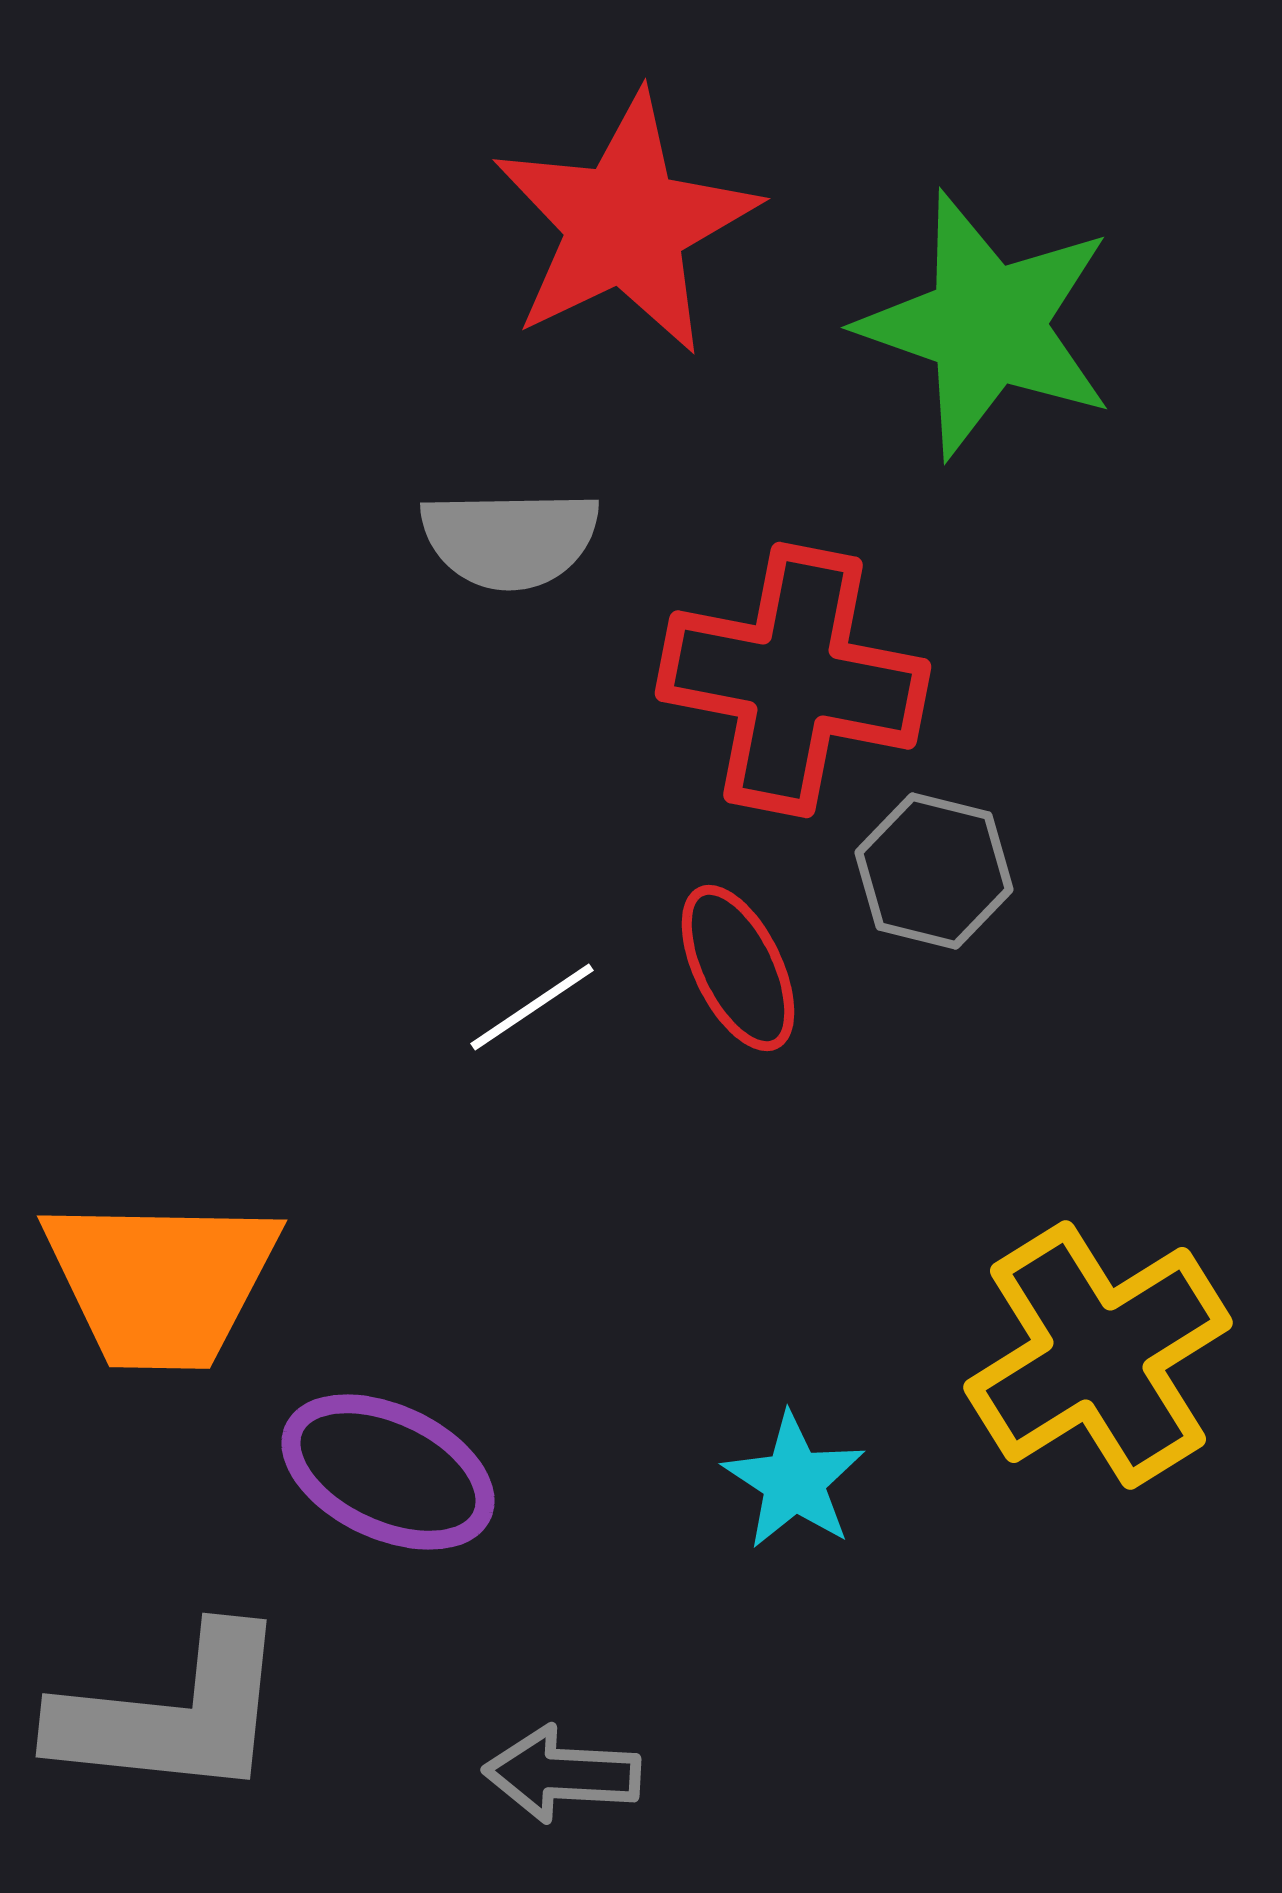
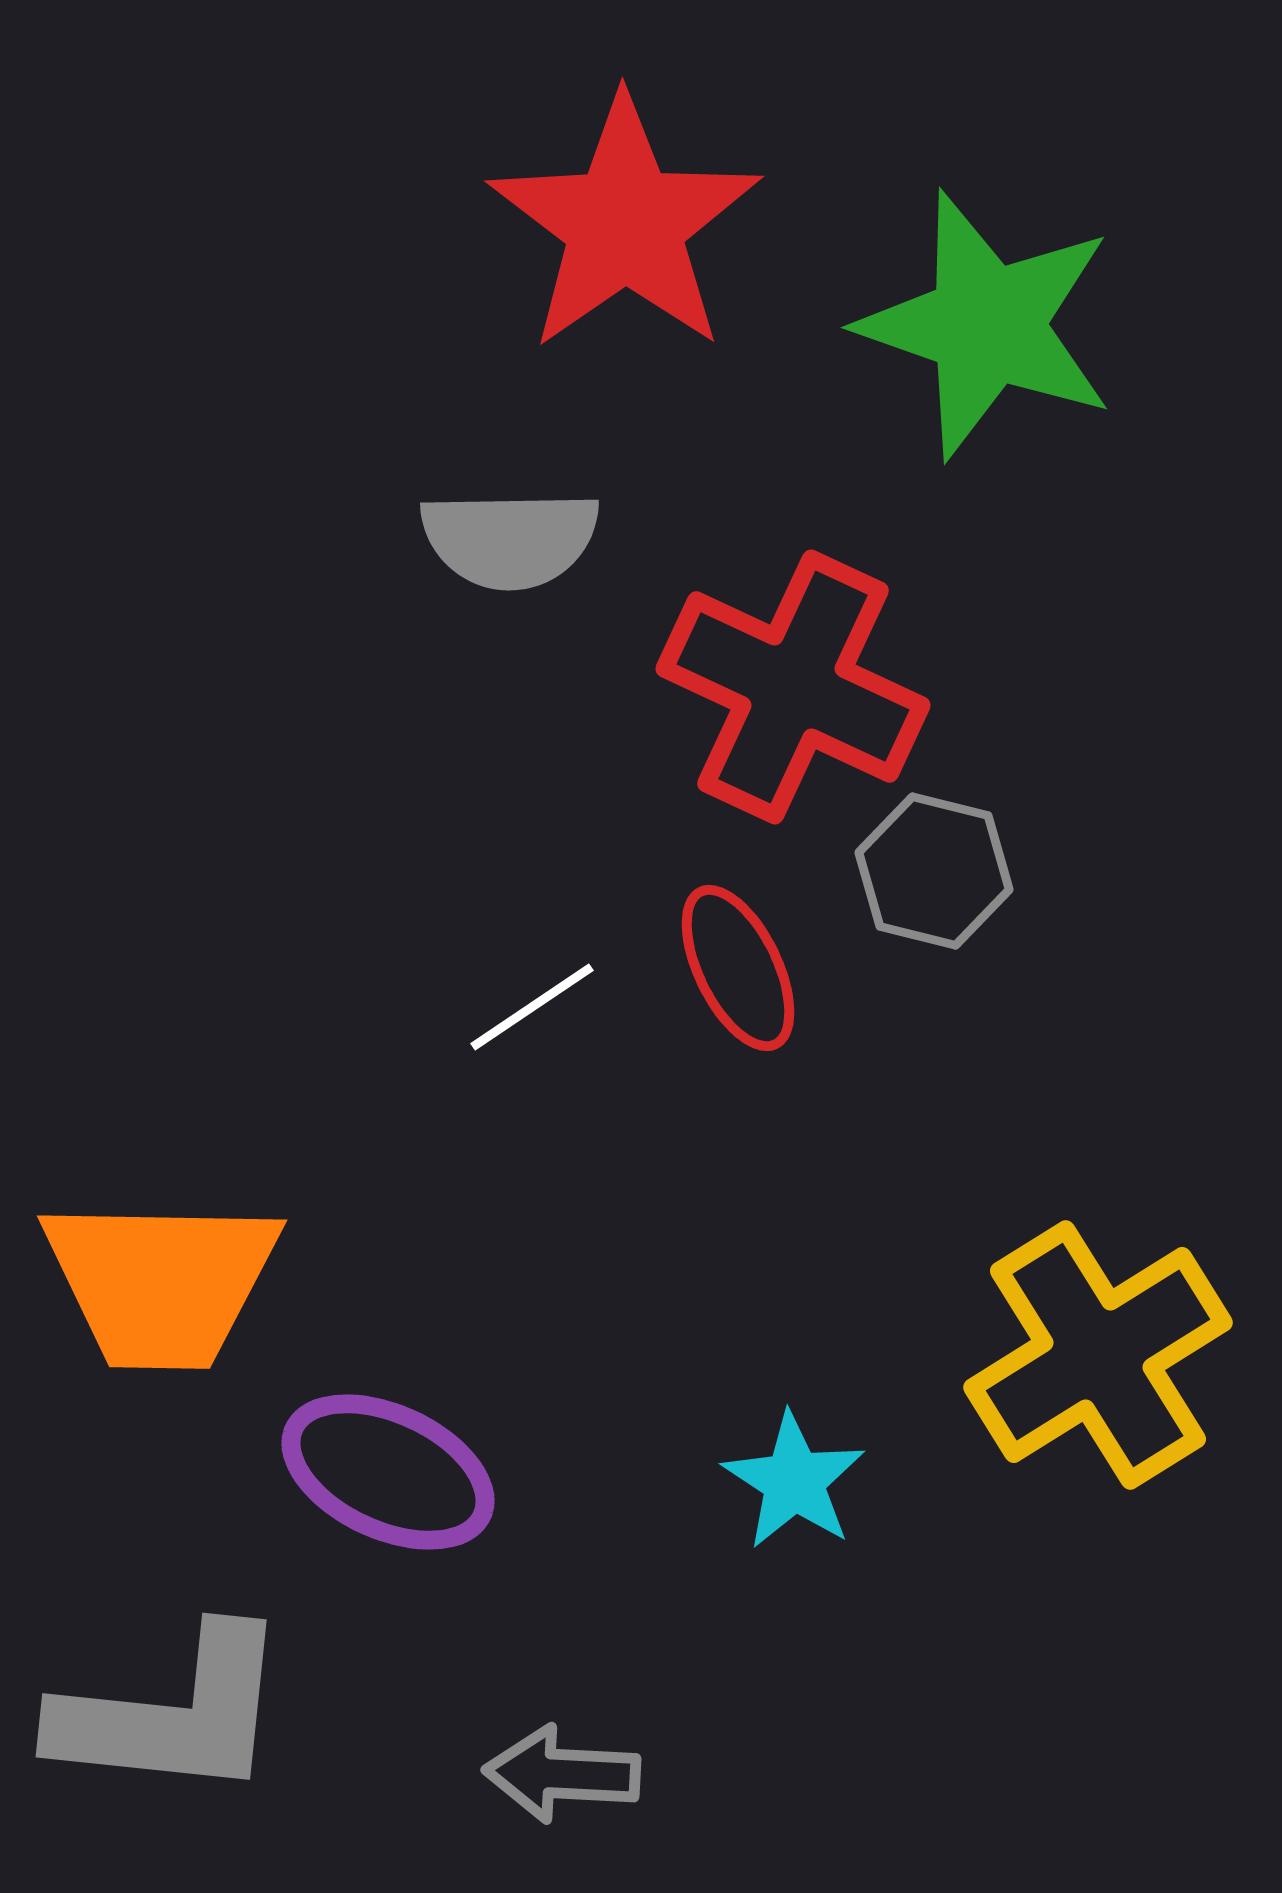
red star: rotated 9 degrees counterclockwise
red cross: moved 7 px down; rotated 14 degrees clockwise
